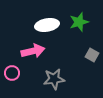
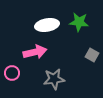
green star: rotated 24 degrees clockwise
pink arrow: moved 2 px right, 1 px down
